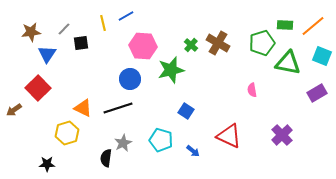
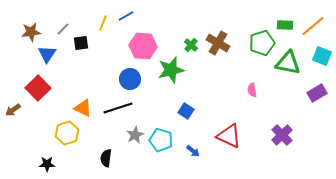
yellow line: rotated 35 degrees clockwise
gray line: moved 1 px left
brown arrow: moved 1 px left
gray star: moved 12 px right, 8 px up
